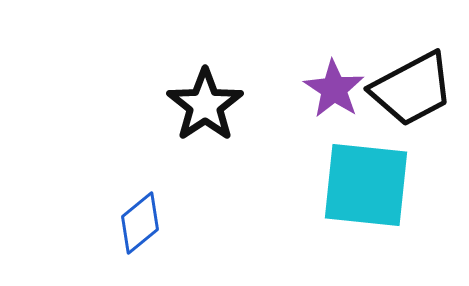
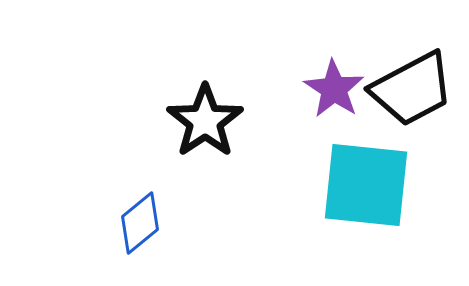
black star: moved 16 px down
